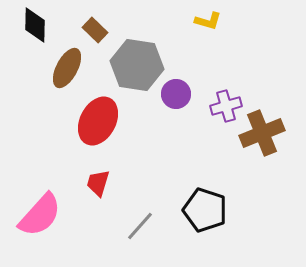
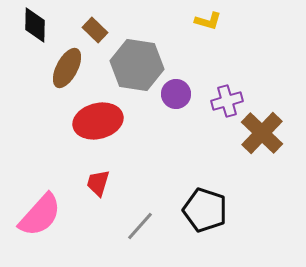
purple cross: moved 1 px right, 5 px up
red ellipse: rotated 48 degrees clockwise
brown cross: rotated 24 degrees counterclockwise
